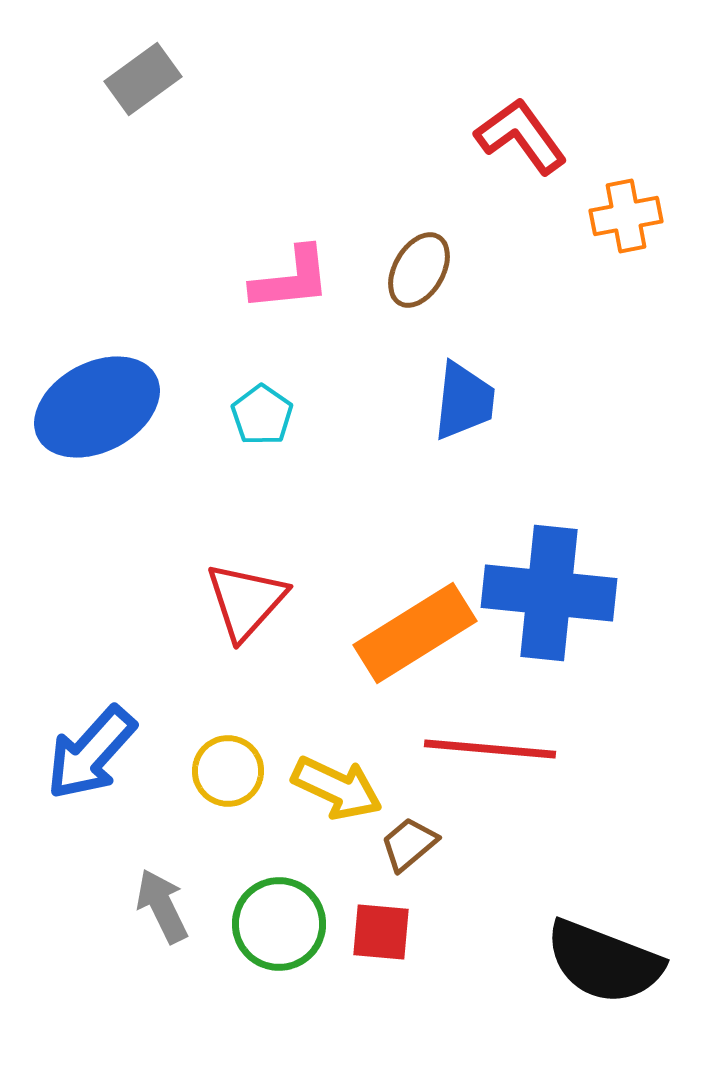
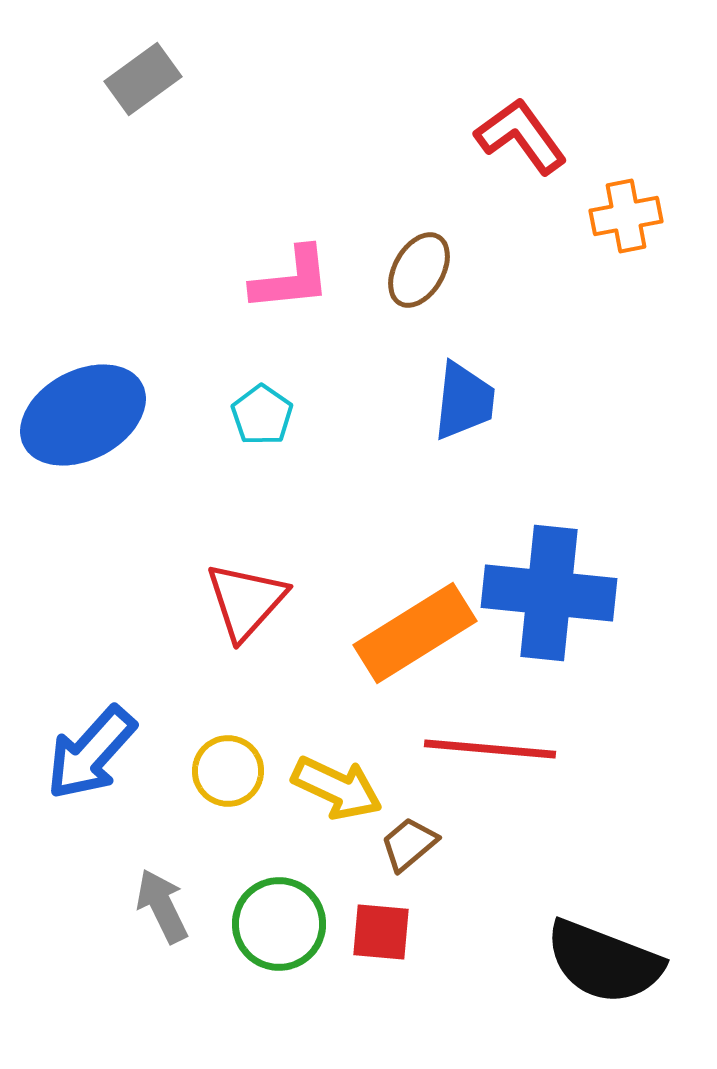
blue ellipse: moved 14 px left, 8 px down
